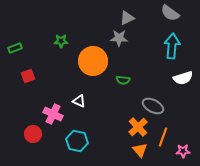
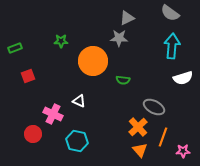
gray ellipse: moved 1 px right, 1 px down
